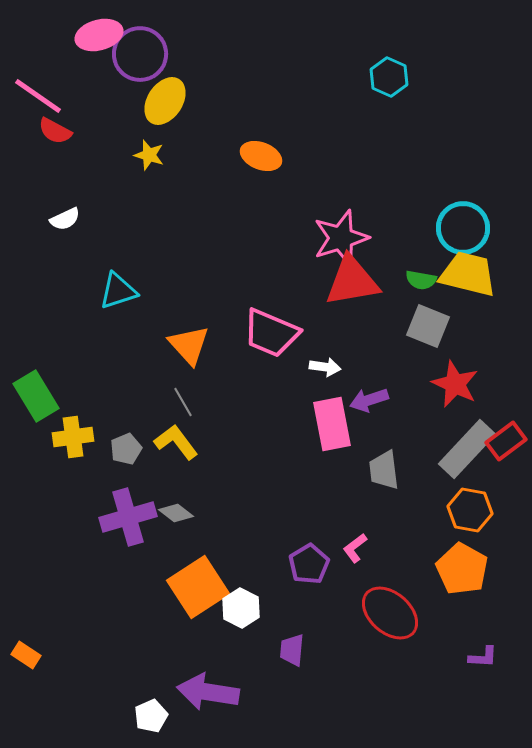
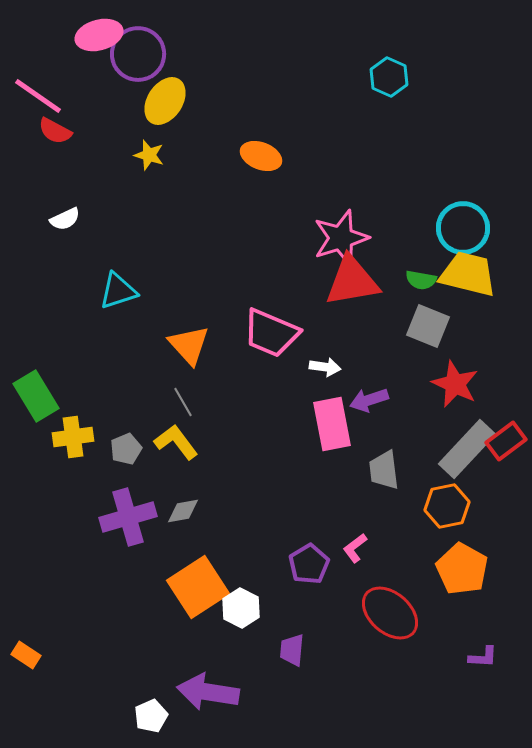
purple circle at (140, 54): moved 2 px left
orange hexagon at (470, 510): moved 23 px left, 4 px up; rotated 21 degrees counterclockwise
gray diamond at (176, 513): moved 7 px right, 2 px up; rotated 48 degrees counterclockwise
